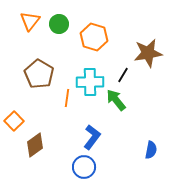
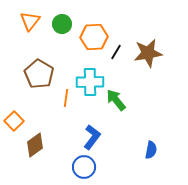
green circle: moved 3 px right
orange hexagon: rotated 20 degrees counterclockwise
black line: moved 7 px left, 23 px up
orange line: moved 1 px left
